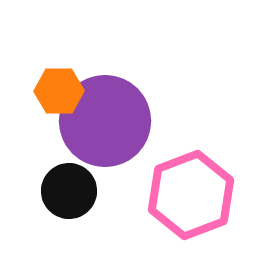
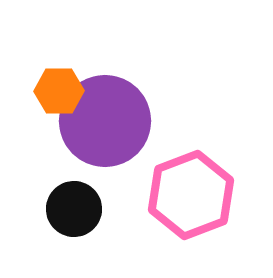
black circle: moved 5 px right, 18 px down
